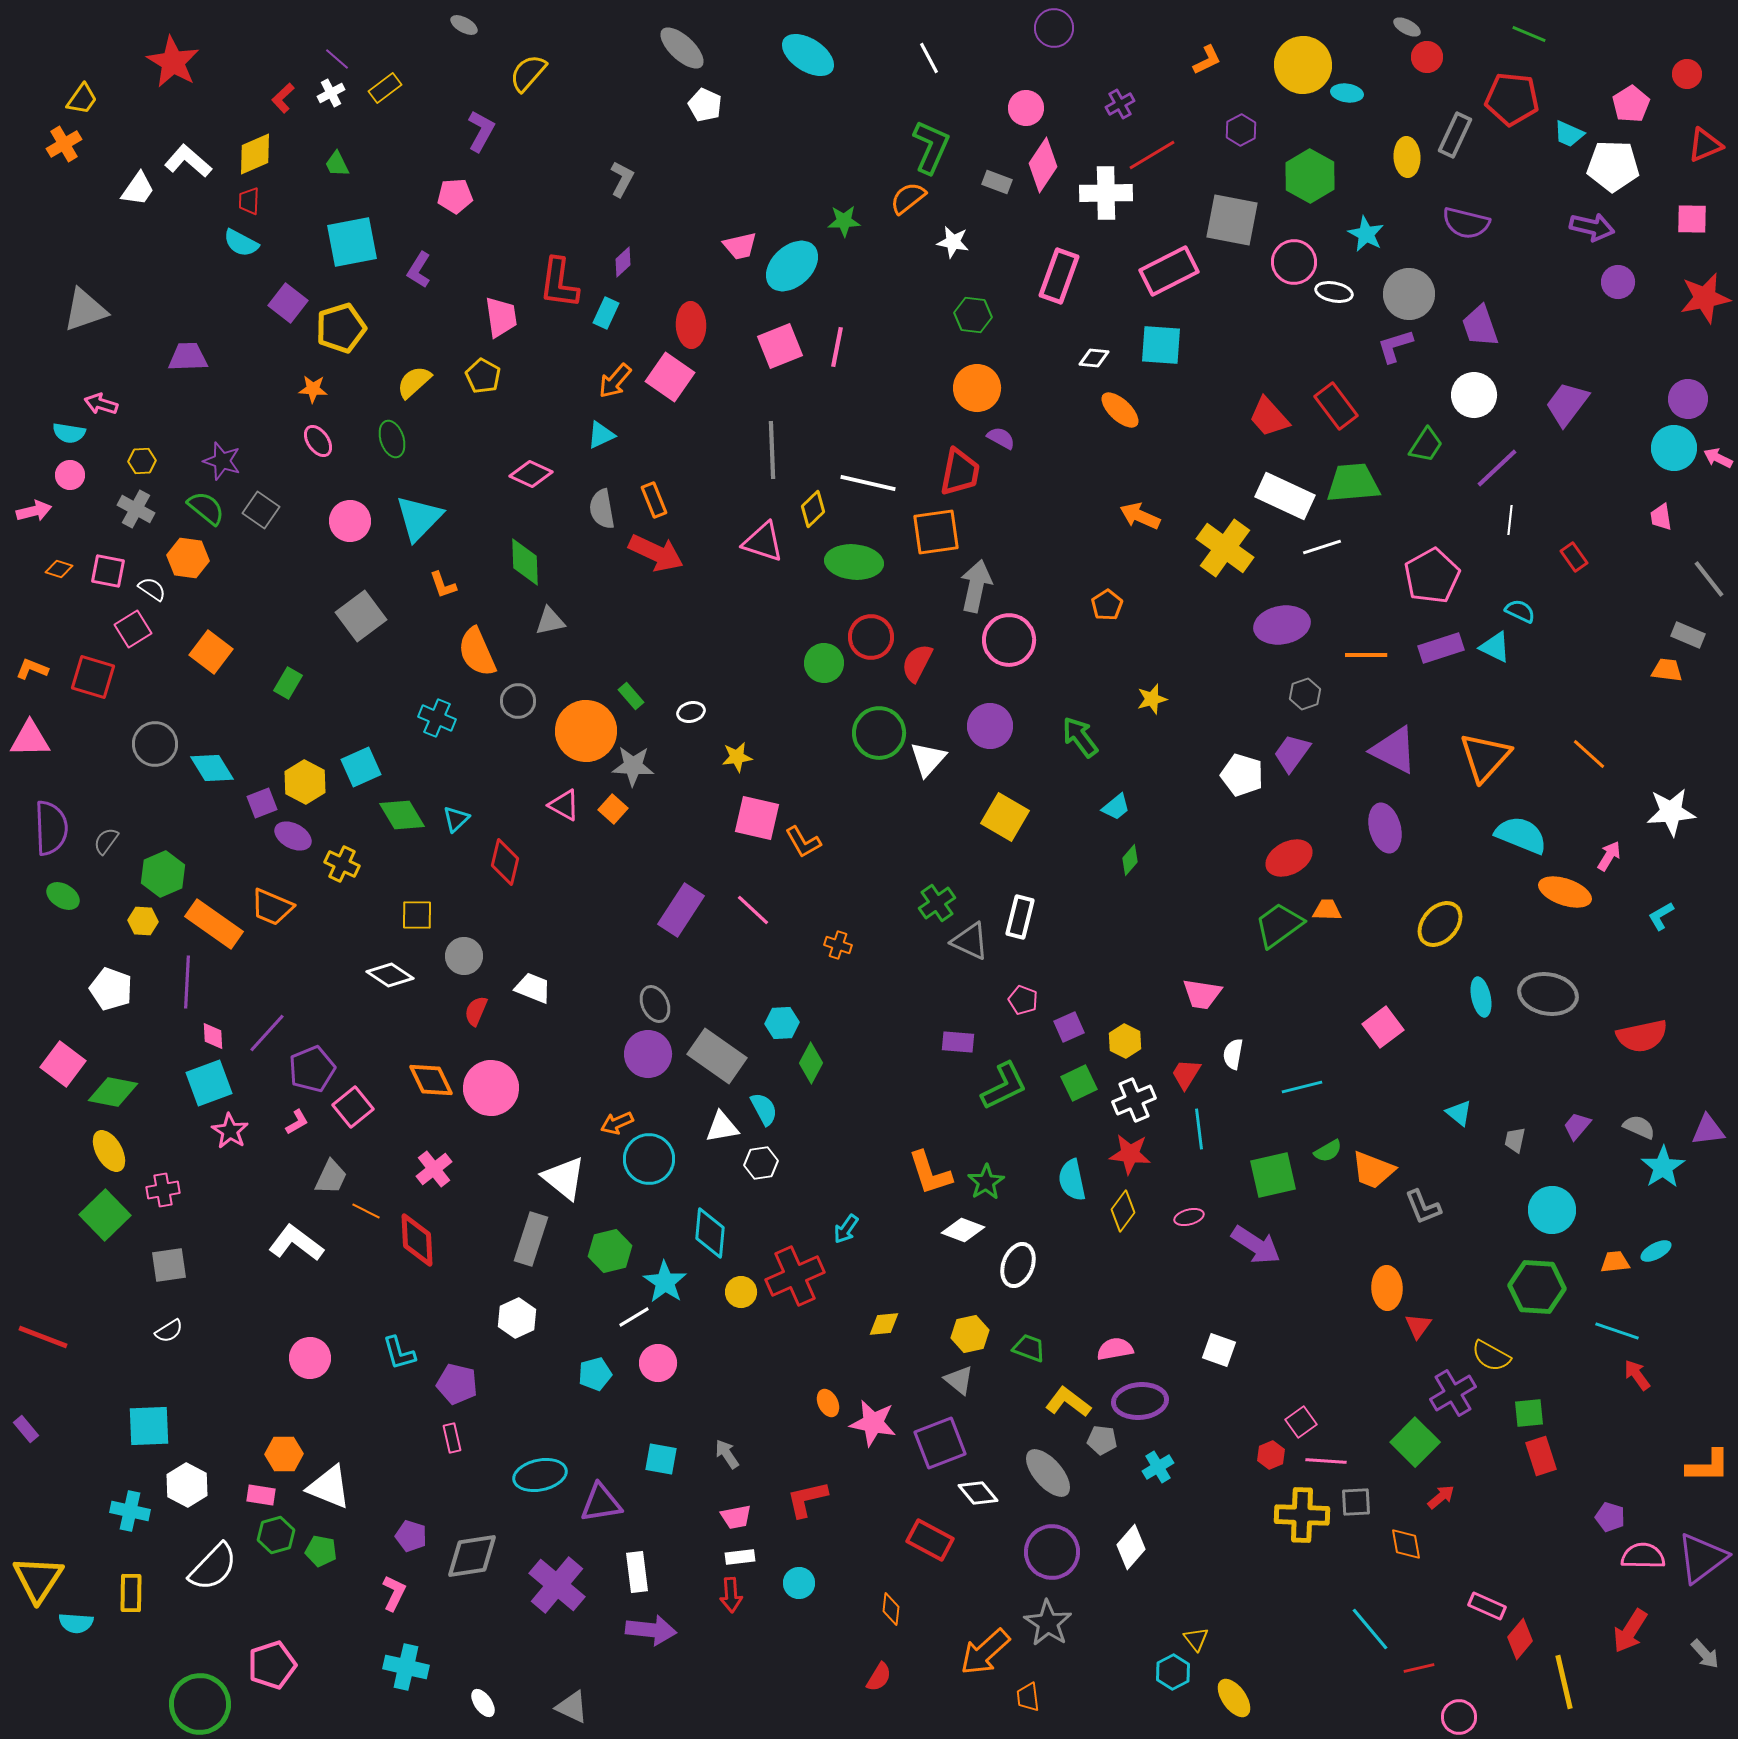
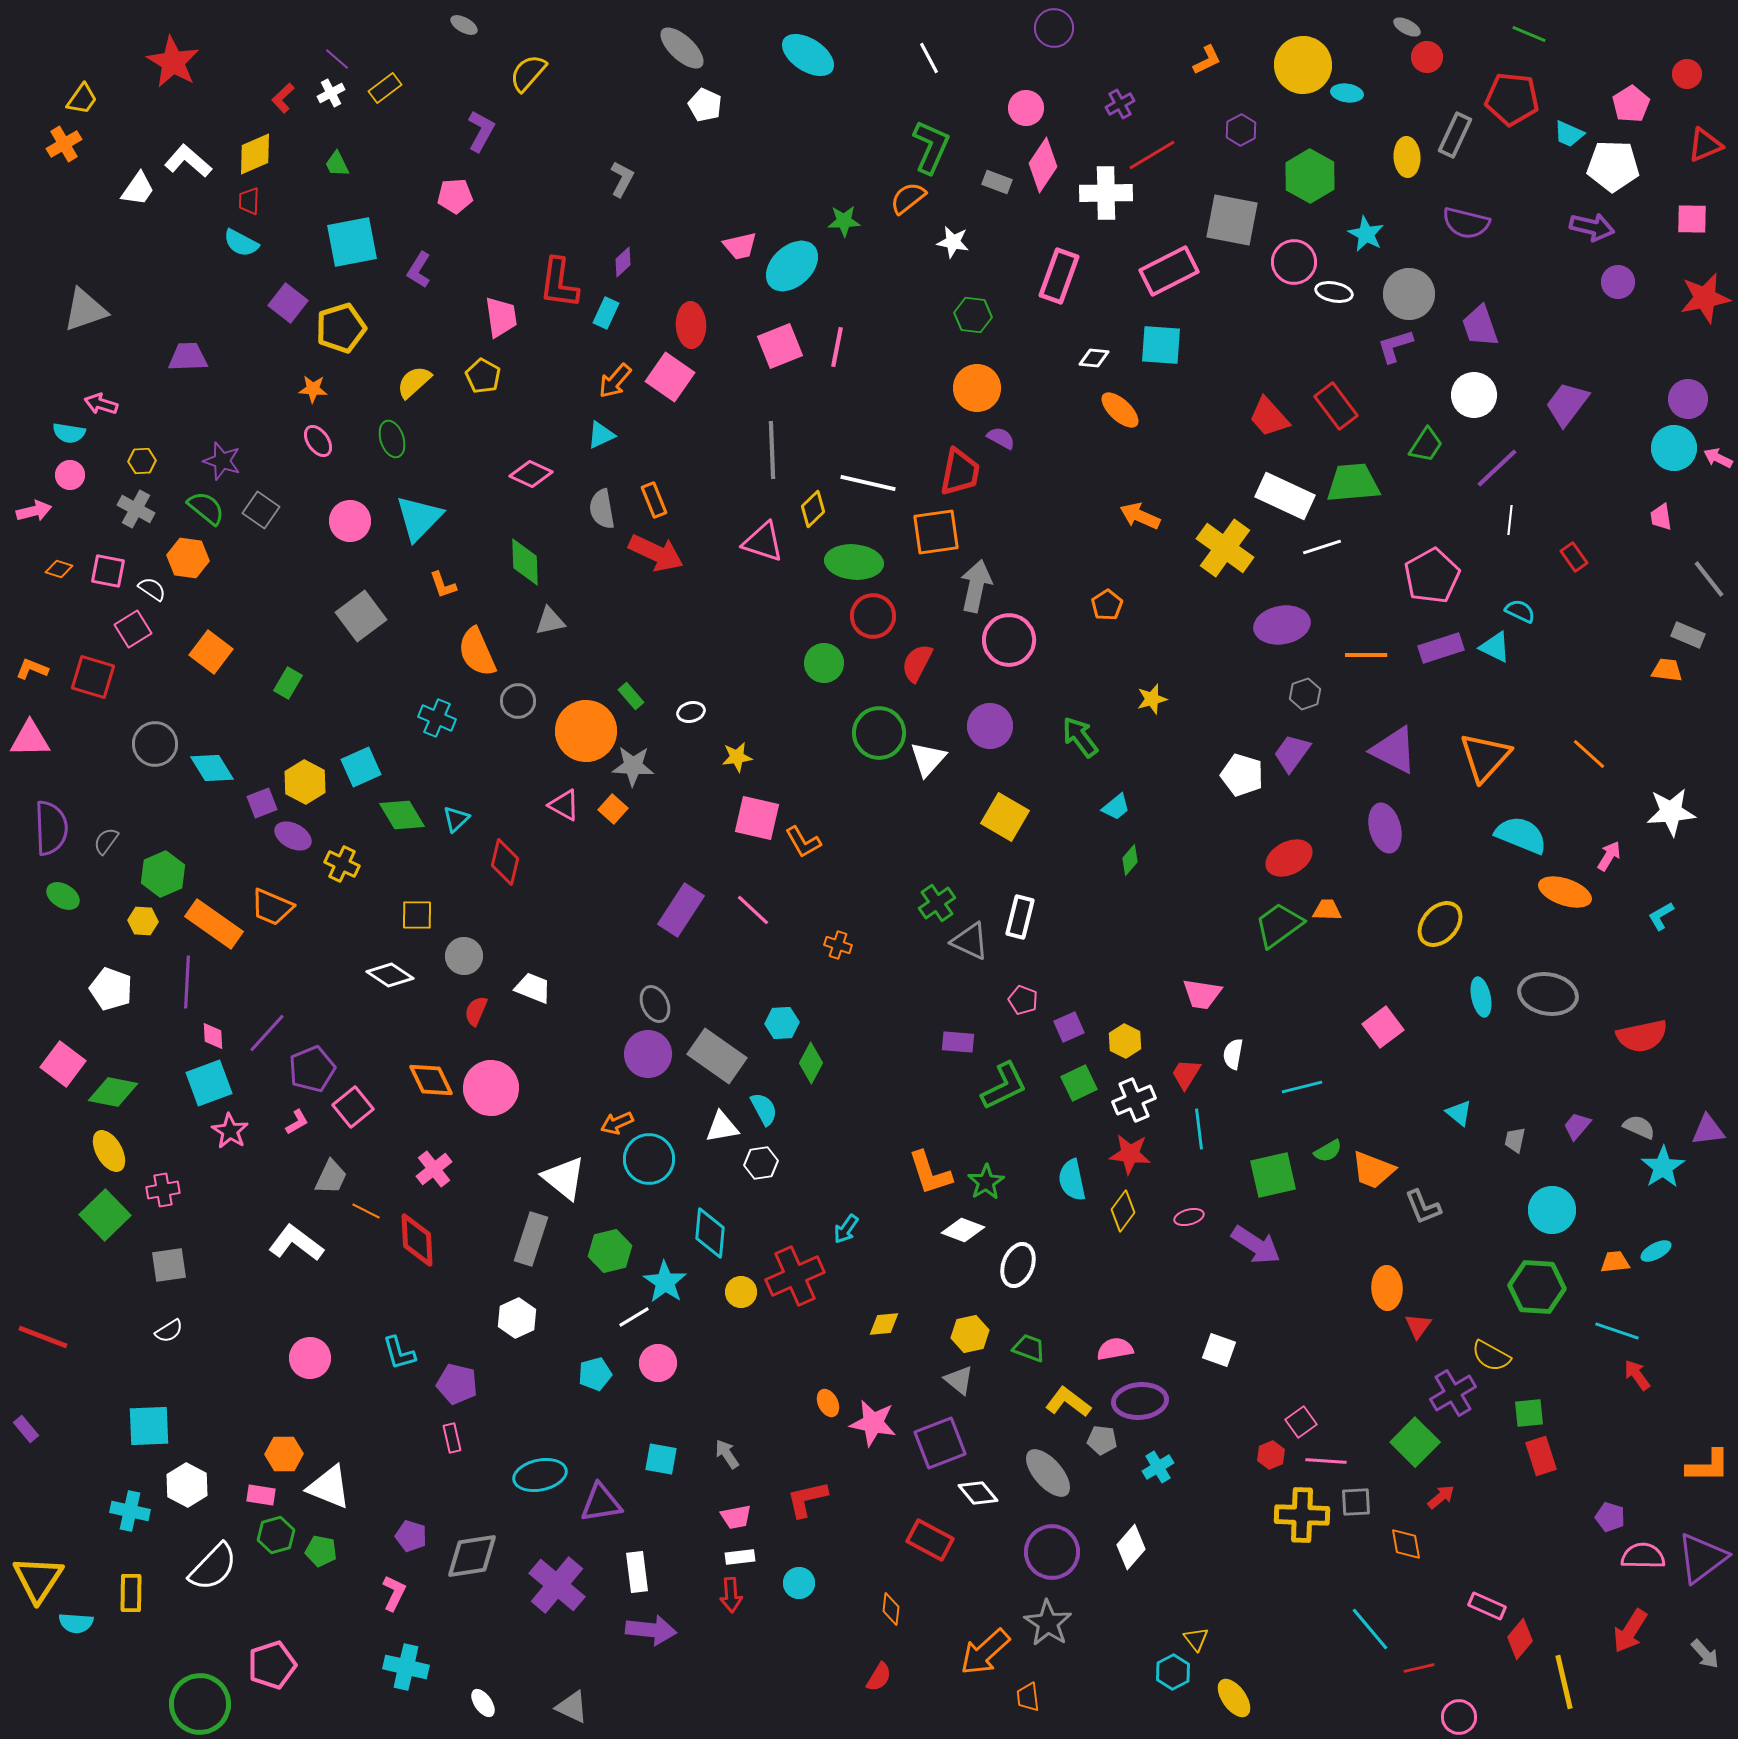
red circle at (871, 637): moved 2 px right, 21 px up
